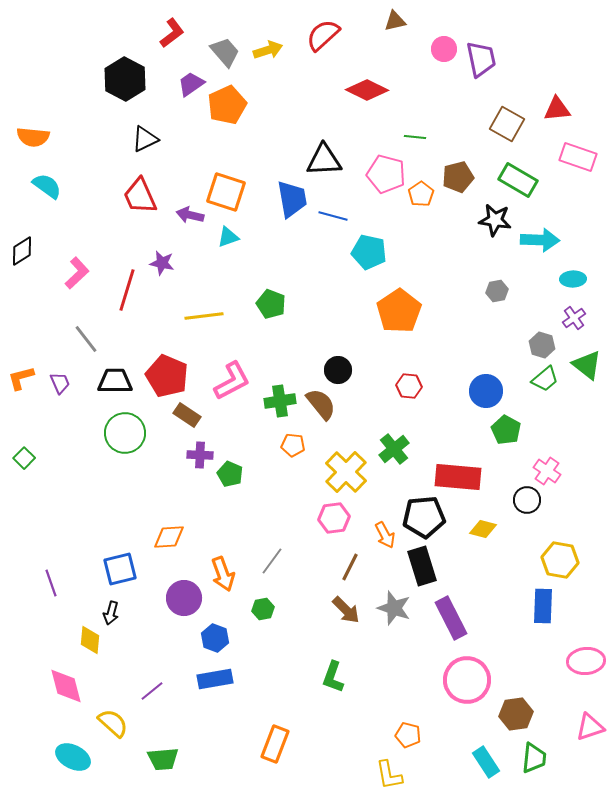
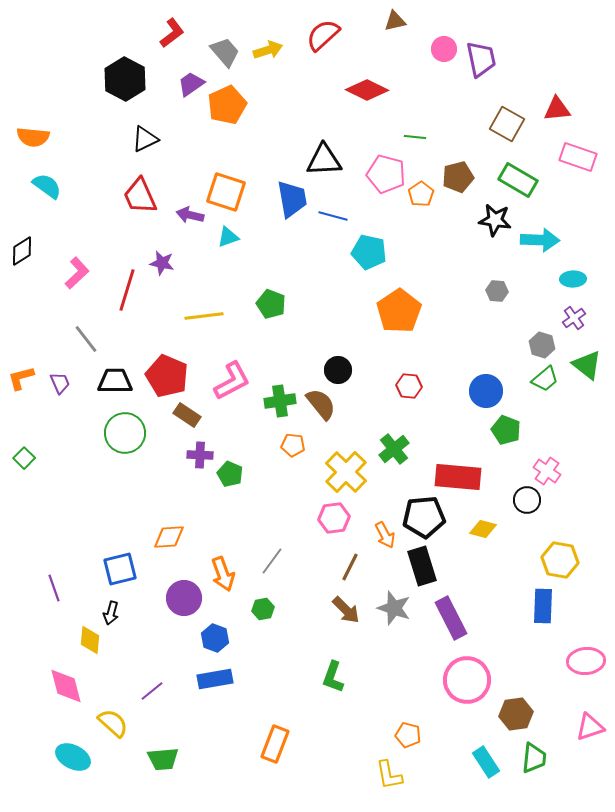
gray hexagon at (497, 291): rotated 15 degrees clockwise
green pentagon at (506, 430): rotated 8 degrees counterclockwise
purple line at (51, 583): moved 3 px right, 5 px down
